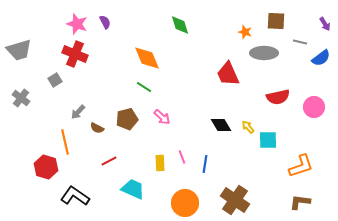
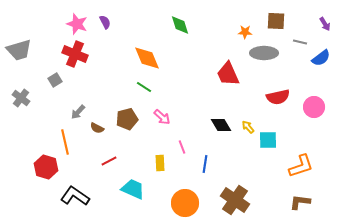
orange star: rotated 16 degrees counterclockwise
pink line: moved 10 px up
